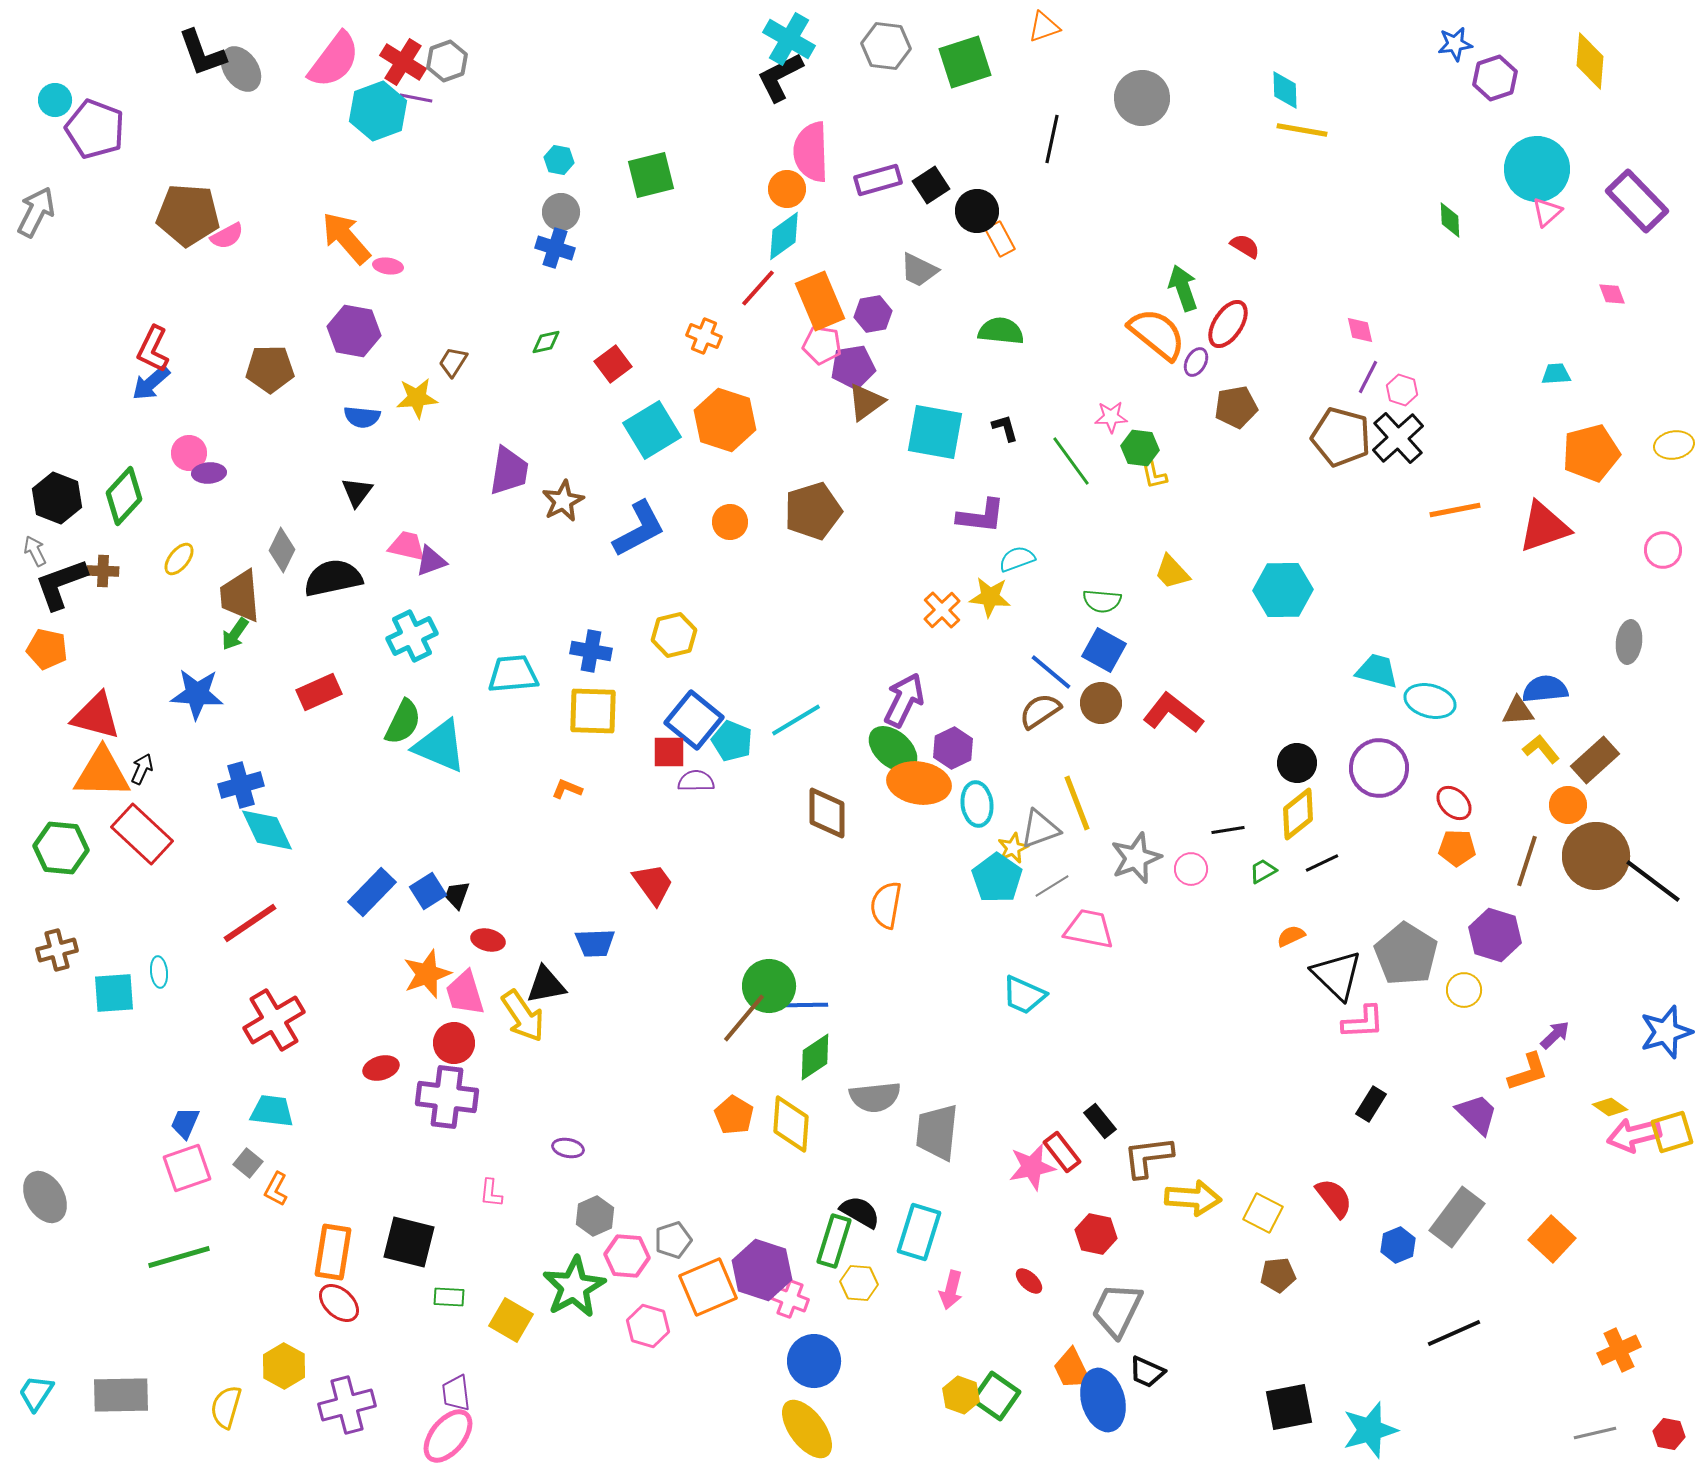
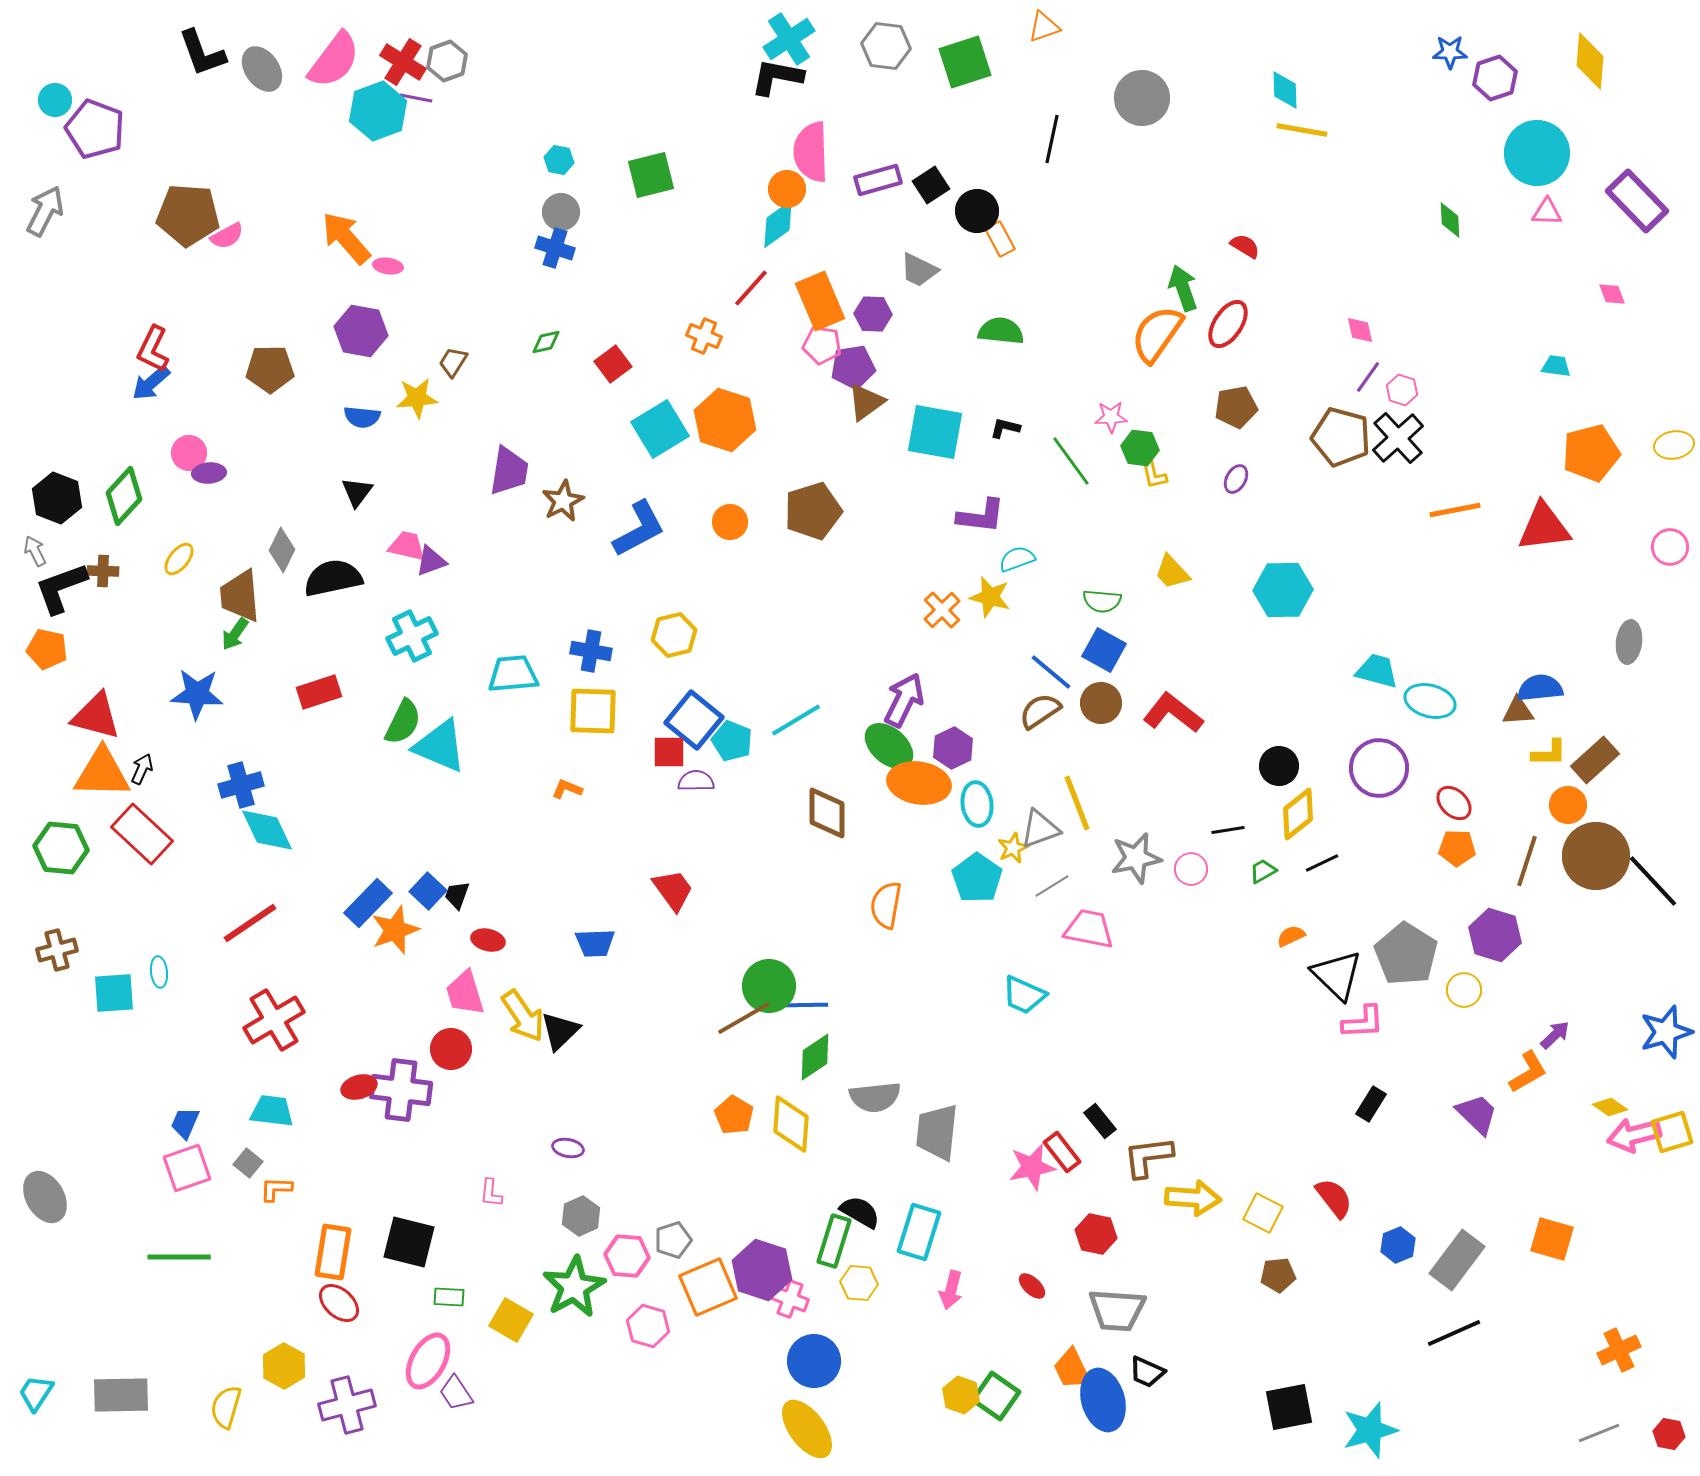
cyan cross at (789, 39): rotated 27 degrees clockwise
blue star at (1455, 44): moved 5 px left, 8 px down; rotated 8 degrees clockwise
gray ellipse at (241, 69): moved 21 px right
black L-shape at (780, 77): moved 3 px left; rotated 38 degrees clockwise
cyan circle at (1537, 169): moved 16 px up
gray arrow at (36, 212): moved 9 px right, 1 px up
pink triangle at (1547, 212): rotated 44 degrees clockwise
cyan diamond at (784, 236): moved 6 px left, 12 px up
red line at (758, 288): moved 7 px left
purple hexagon at (873, 314): rotated 12 degrees clockwise
purple hexagon at (354, 331): moved 7 px right
orange semicircle at (1157, 334): rotated 94 degrees counterclockwise
purple ellipse at (1196, 362): moved 40 px right, 117 px down
cyan trapezoid at (1556, 374): moved 8 px up; rotated 12 degrees clockwise
purple line at (1368, 377): rotated 8 degrees clockwise
black L-shape at (1005, 428): rotated 60 degrees counterclockwise
cyan square at (652, 430): moved 8 px right, 1 px up
red triangle at (1544, 527): rotated 12 degrees clockwise
pink circle at (1663, 550): moved 7 px right, 3 px up
black L-shape at (61, 584): moved 4 px down
yellow star at (990, 597): rotated 9 degrees clockwise
blue semicircle at (1545, 689): moved 5 px left, 1 px up
red rectangle at (319, 692): rotated 6 degrees clockwise
green ellipse at (893, 749): moved 4 px left, 3 px up
yellow L-shape at (1541, 749): moved 8 px right, 4 px down; rotated 129 degrees clockwise
black circle at (1297, 763): moved 18 px left, 3 px down
gray star at (1136, 858): rotated 9 degrees clockwise
cyan pentagon at (997, 878): moved 20 px left
black line at (1653, 881): rotated 10 degrees clockwise
red trapezoid at (653, 884): moved 20 px right, 6 px down
blue square at (428, 891): rotated 15 degrees counterclockwise
blue rectangle at (372, 892): moved 4 px left, 11 px down
orange star at (427, 974): moved 32 px left, 44 px up
black triangle at (546, 985): moved 14 px right, 46 px down; rotated 33 degrees counterclockwise
brown line at (744, 1018): rotated 20 degrees clockwise
red circle at (454, 1043): moved 3 px left, 6 px down
red ellipse at (381, 1068): moved 22 px left, 19 px down
orange L-shape at (1528, 1072): rotated 12 degrees counterclockwise
purple cross at (447, 1097): moved 46 px left, 7 px up
orange L-shape at (276, 1189): rotated 64 degrees clockwise
gray hexagon at (595, 1216): moved 14 px left
gray rectangle at (1457, 1217): moved 43 px down
orange square at (1552, 1239): rotated 27 degrees counterclockwise
green line at (179, 1257): rotated 16 degrees clockwise
red ellipse at (1029, 1281): moved 3 px right, 5 px down
gray trapezoid at (1117, 1310): rotated 112 degrees counterclockwise
purple trapezoid at (456, 1393): rotated 27 degrees counterclockwise
gray line at (1595, 1433): moved 4 px right; rotated 9 degrees counterclockwise
pink ellipse at (448, 1436): moved 20 px left, 75 px up; rotated 10 degrees counterclockwise
